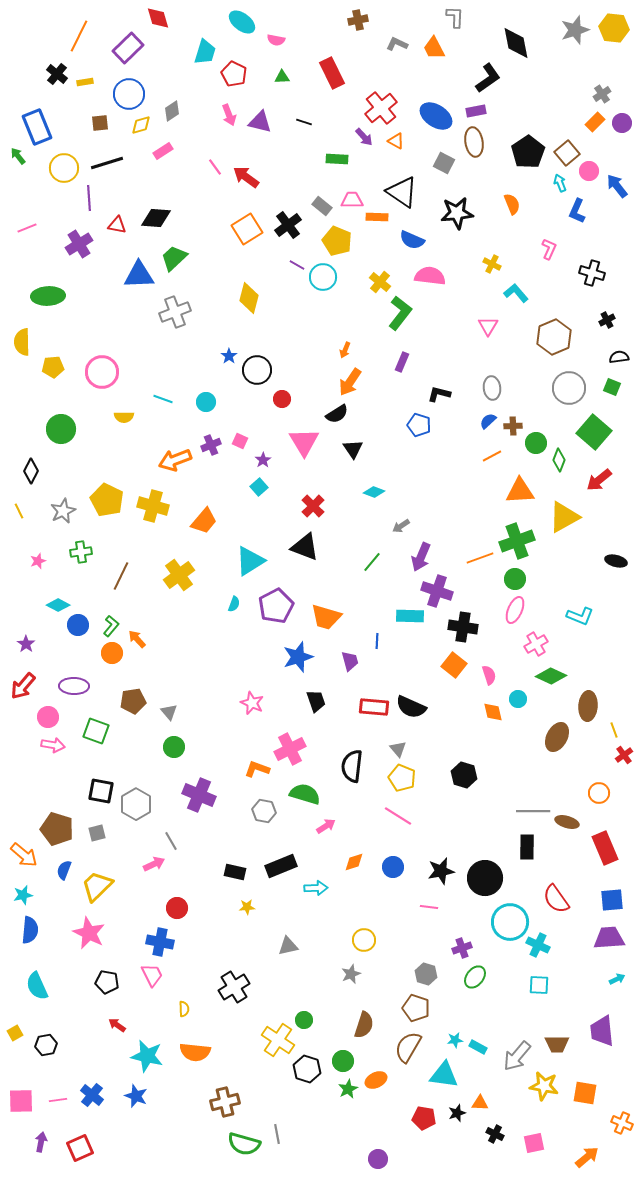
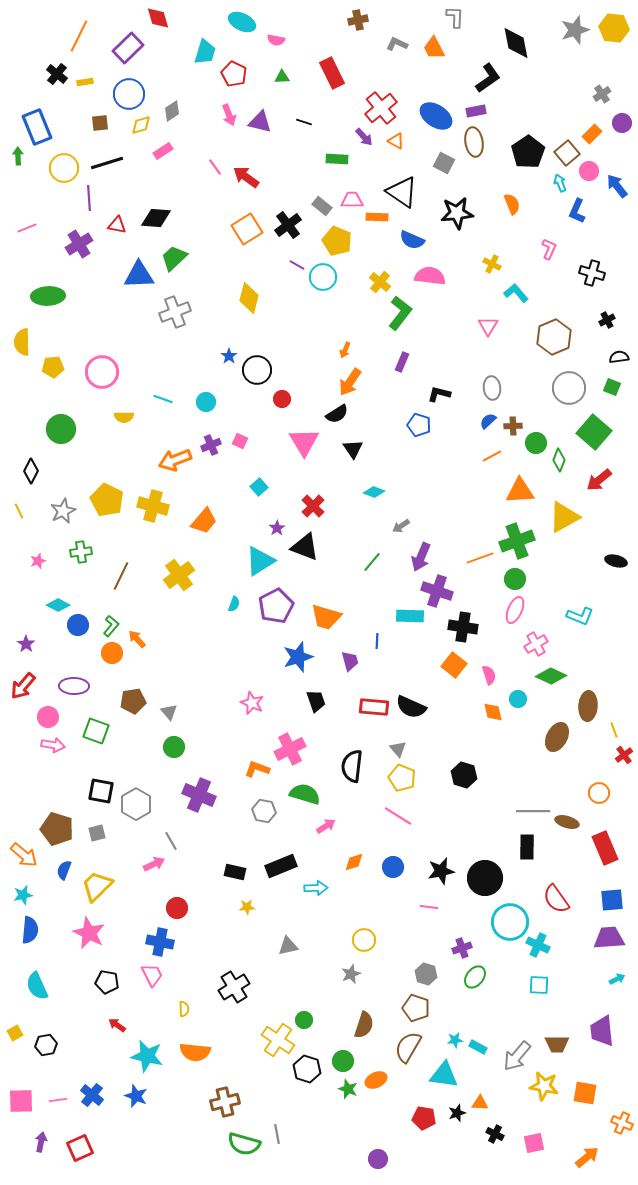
cyan ellipse at (242, 22): rotated 12 degrees counterclockwise
orange rectangle at (595, 122): moved 3 px left, 12 px down
green arrow at (18, 156): rotated 36 degrees clockwise
purple star at (263, 460): moved 14 px right, 68 px down
cyan triangle at (250, 561): moved 10 px right
green star at (348, 1089): rotated 24 degrees counterclockwise
